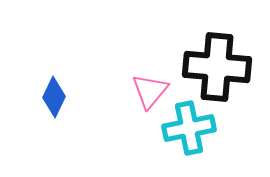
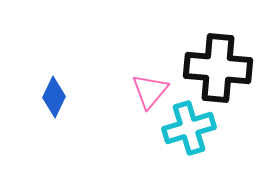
black cross: moved 1 px right, 1 px down
cyan cross: rotated 6 degrees counterclockwise
